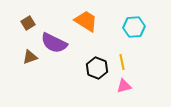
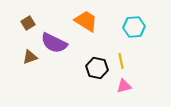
yellow line: moved 1 px left, 1 px up
black hexagon: rotated 10 degrees counterclockwise
